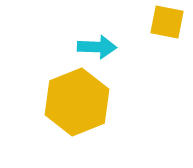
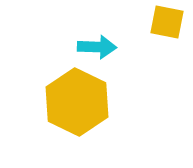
yellow hexagon: rotated 12 degrees counterclockwise
